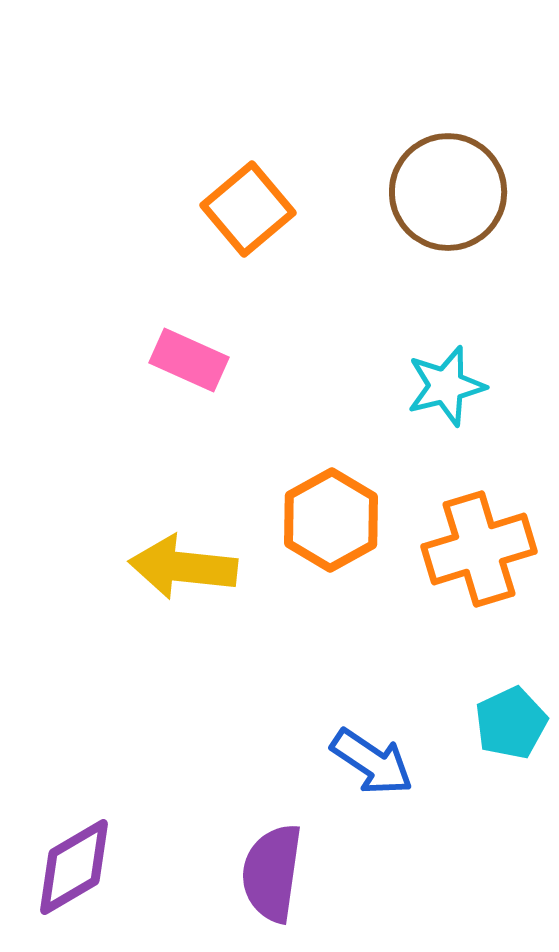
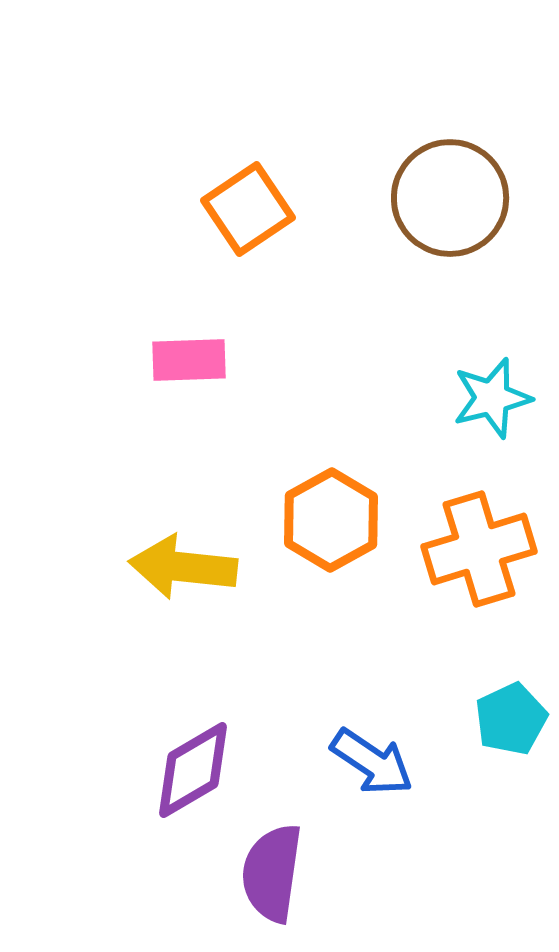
brown circle: moved 2 px right, 6 px down
orange square: rotated 6 degrees clockwise
pink rectangle: rotated 26 degrees counterclockwise
cyan star: moved 46 px right, 12 px down
cyan pentagon: moved 4 px up
purple diamond: moved 119 px right, 97 px up
